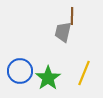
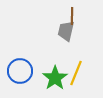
gray trapezoid: moved 3 px right, 1 px up
yellow line: moved 8 px left
green star: moved 7 px right
